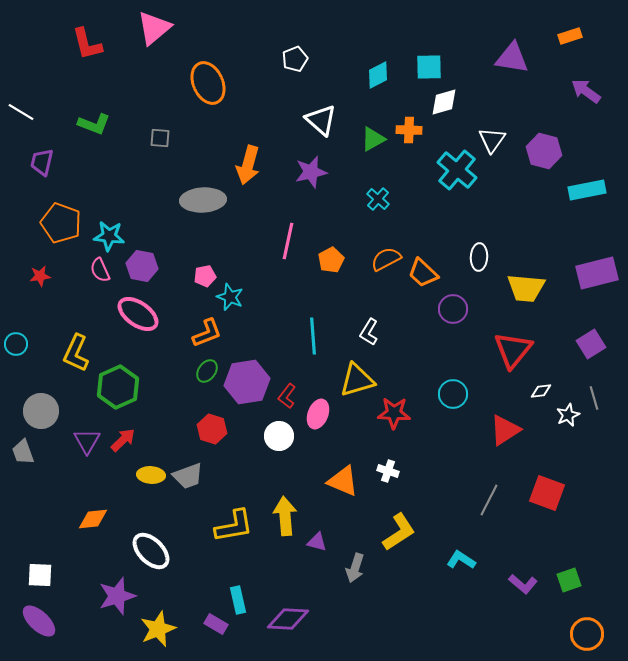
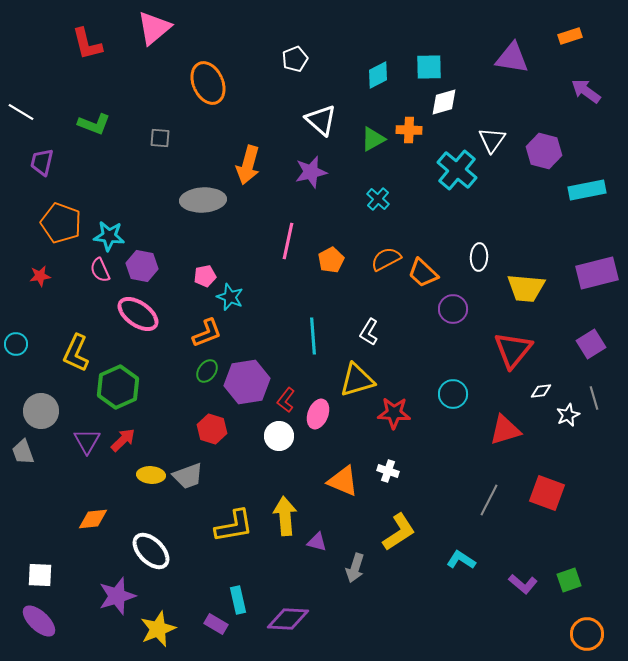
red L-shape at (287, 396): moved 1 px left, 4 px down
red triangle at (505, 430): rotated 16 degrees clockwise
